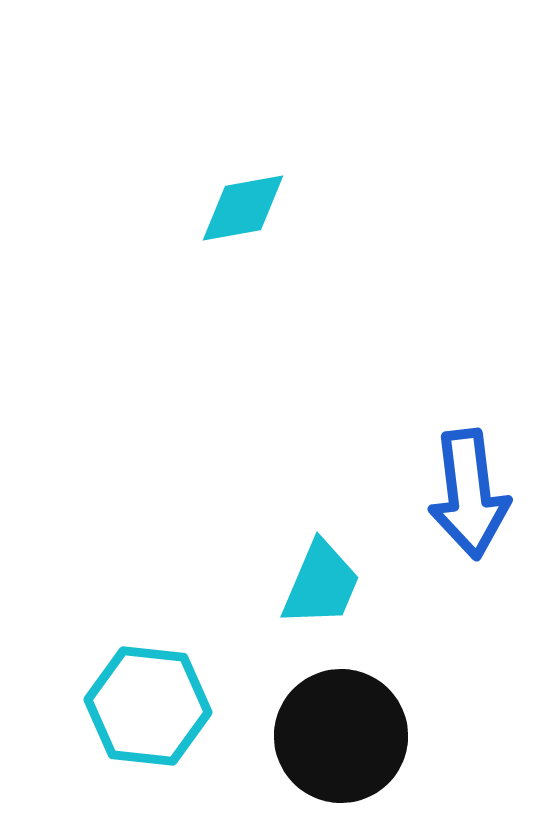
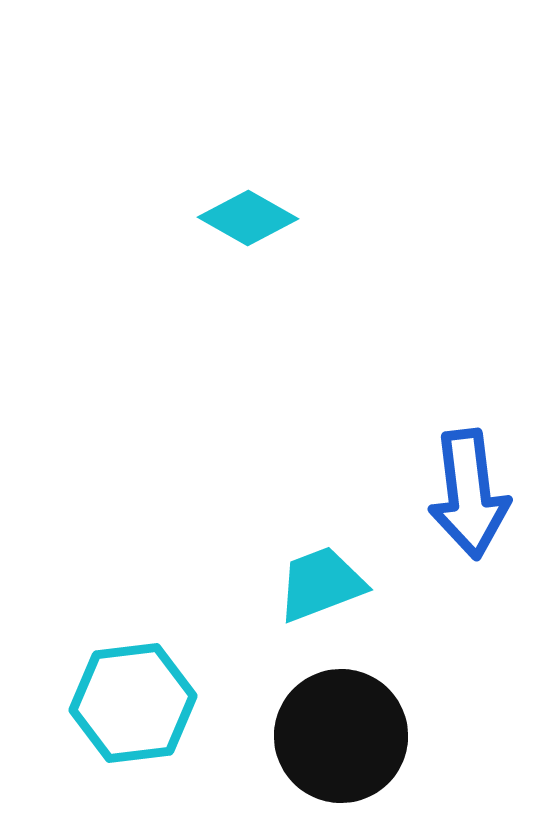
cyan diamond: moved 5 px right, 10 px down; rotated 40 degrees clockwise
cyan trapezoid: rotated 134 degrees counterclockwise
cyan hexagon: moved 15 px left, 3 px up; rotated 13 degrees counterclockwise
